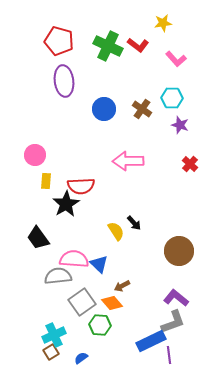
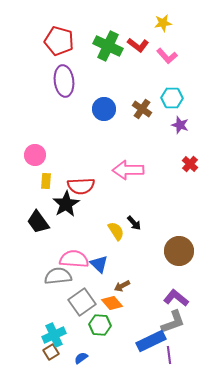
pink L-shape: moved 9 px left, 3 px up
pink arrow: moved 9 px down
black trapezoid: moved 16 px up
